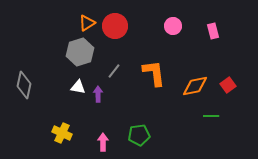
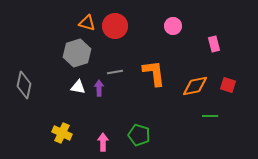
orange triangle: rotated 48 degrees clockwise
pink rectangle: moved 1 px right, 13 px down
gray hexagon: moved 3 px left, 1 px down
gray line: moved 1 px right, 1 px down; rotated 42 degrees clockwise
red square: rotated 35 degrees counterclockwise
purple arrow: moved 1 px right, 6 px up
green line: moved 1 px left
green pentagon: rotated 25 degrees clockwise
